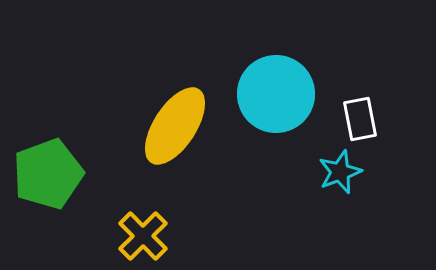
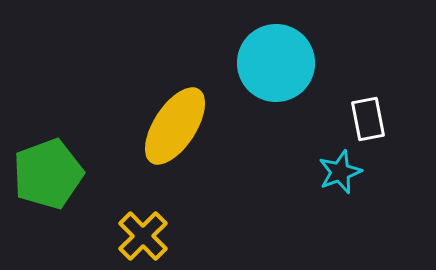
cyan circle: moved 31 px up
white rectangle: moved 8 px right
